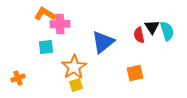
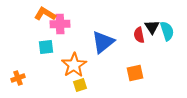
orange star: moved 2 px up
yellow square: moved 4 px right
